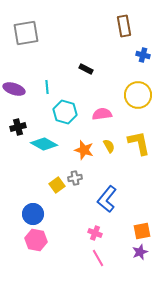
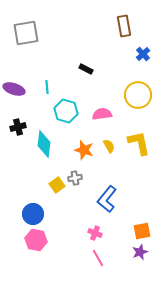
blue cross: moved 1 px up; rotated 32 degrees clockwise
cyan hexagon: moved 1 px right, 1 px up
cyan diamond: rotated 68 degrees clockwise
